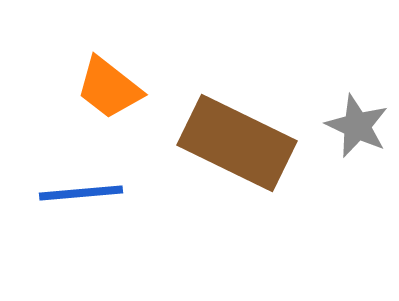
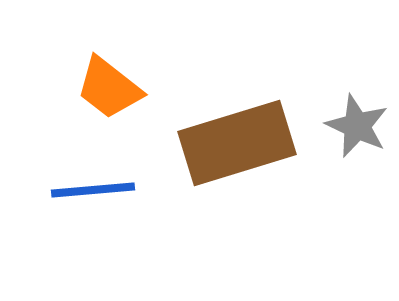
brown rectangle: rotated 43 degrees counterclockwise
blue line: moved 12 px right, 3 px up
